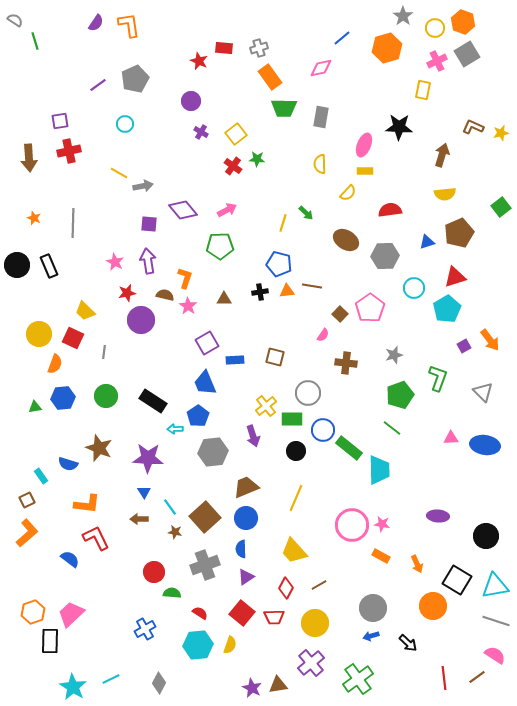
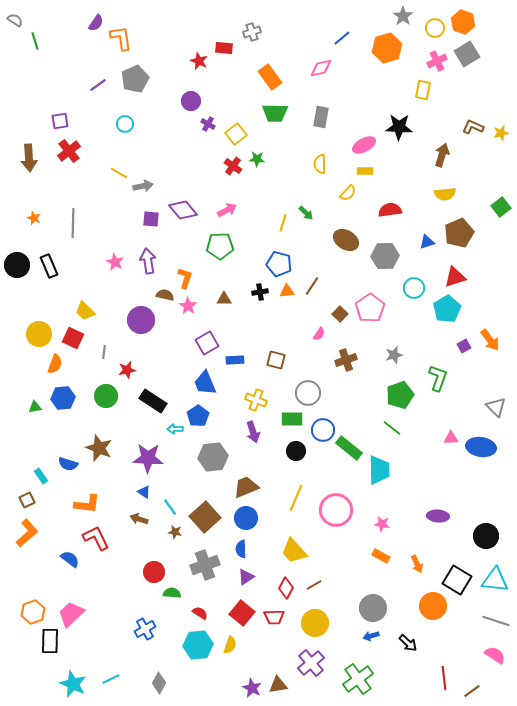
orange L-shape at (129, 25): moved 8 px left, 13 px down
gray cross at (259, 48): moved 7 px left, 16 px up
green trapezoid at (284, 108): moved 9 px left, 5 px down
purple cross at (201, 132): moved 7 px right, 8 px up
pink ellipse at (364, 145): rotated 40 degrees clockwise
red cross at (69, 151): rotated 25 degrees counterclockwise
purple square at (149, 224): moved 2 px right, 5 px up
brown line at (312, 286): rotated 66 degrees counterclockwise
red star at (127, 293): moved 77 px down
pink semicircle at (323, 335): moved 4 px left, 1 px up
brown square at (275, 357): moved 1 px right, 3 px down
brown cross at (346, 363): moved 3 px up; rotated 25 degrees counterclockwise
gray triangle at (483, 392): moved 13 px right, 15 px down
yellow cross at (266, 406): moved 10 px left, 6 px up; rotated 30 degrees counterclockwise
purple arrow at (253, 436): moved 4 px up
blue ellipse at (485, 445): moved 4 px left, 2 px down
gray hexagon at (213, 452): moved 5 px down
blue triangle at (144, 492): rotated 24 degrees counterclockwise
brown arrow at (139, 519): rotated 18 degrees clockwise
pink circle at (352, 525): moved 16 px left, 15 px up
brown line at (319, 585): moved 5 px left
cyan triangle at (495, 586): moved 6 px up; rotated 16 degrees clockwise
brown line at (477, 677): moved 5 px left, 14 px down
cyan star at (73, 687): moved 3 px up; rotated 8 degrees counterclockwise
